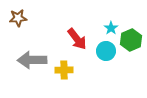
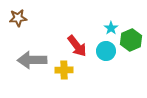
red arrow: moved 7 px down
